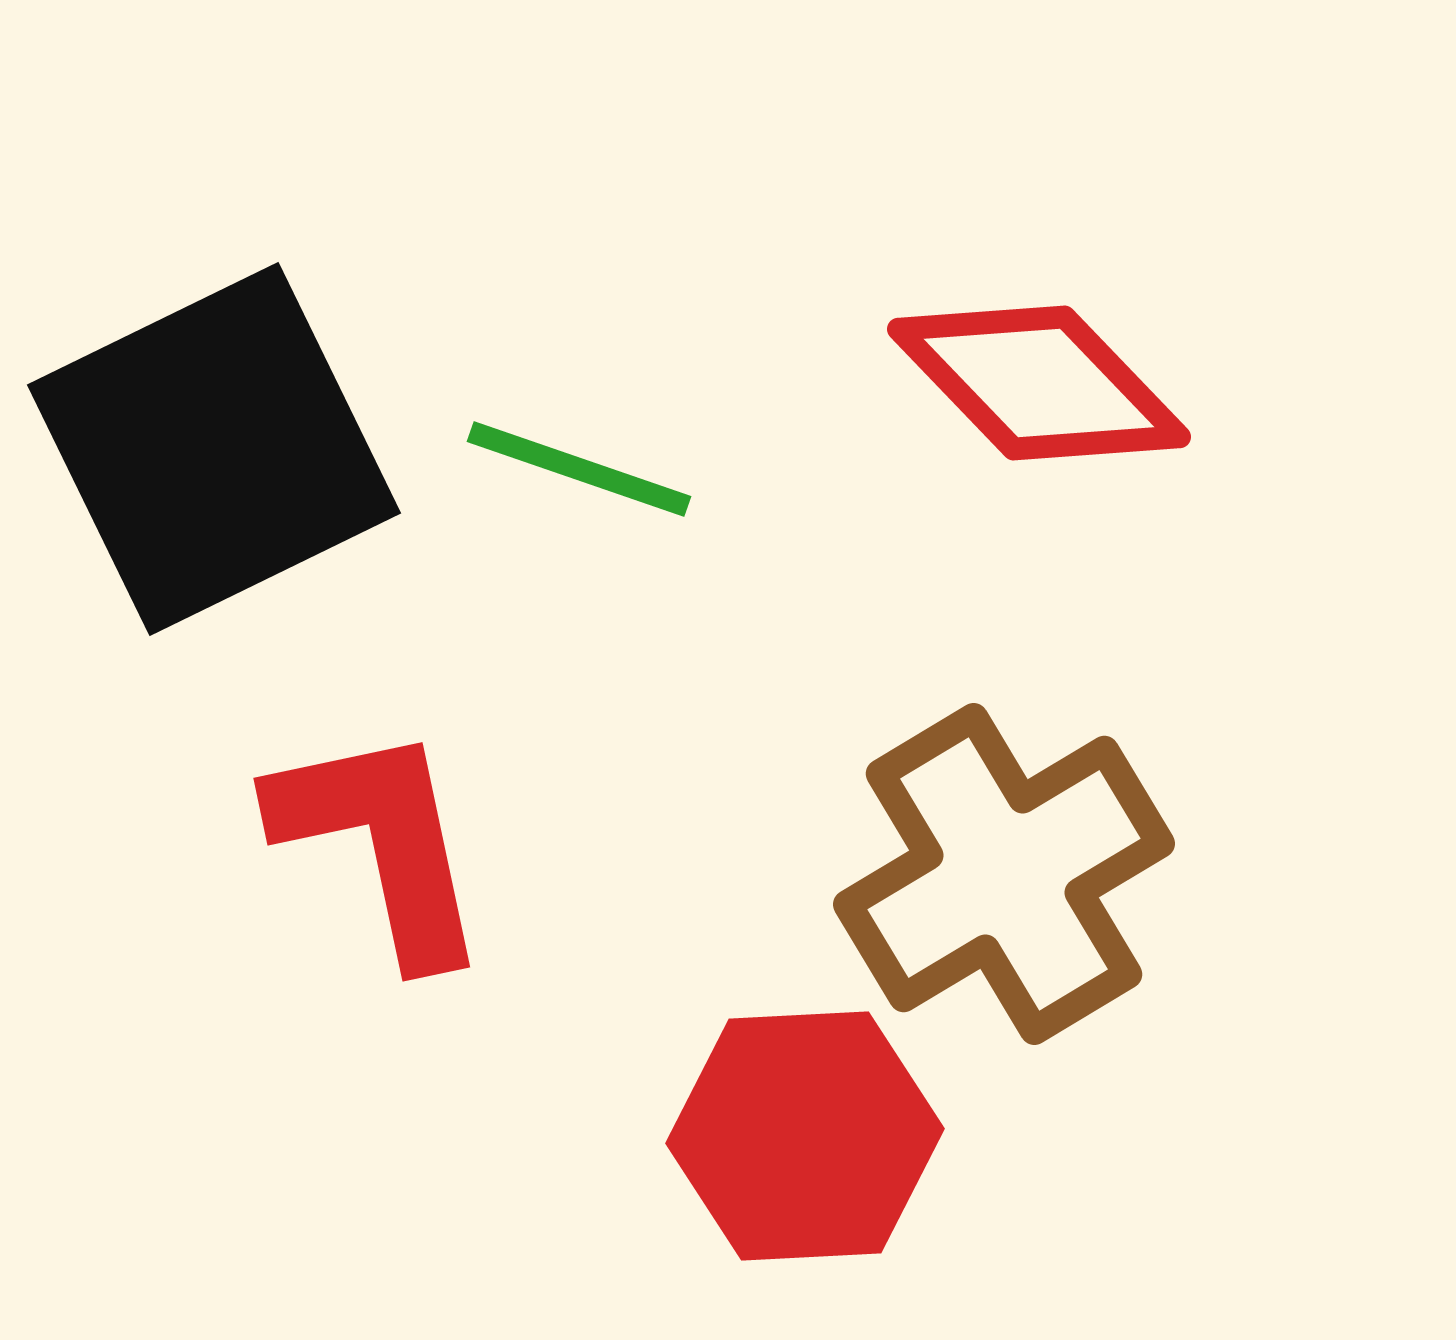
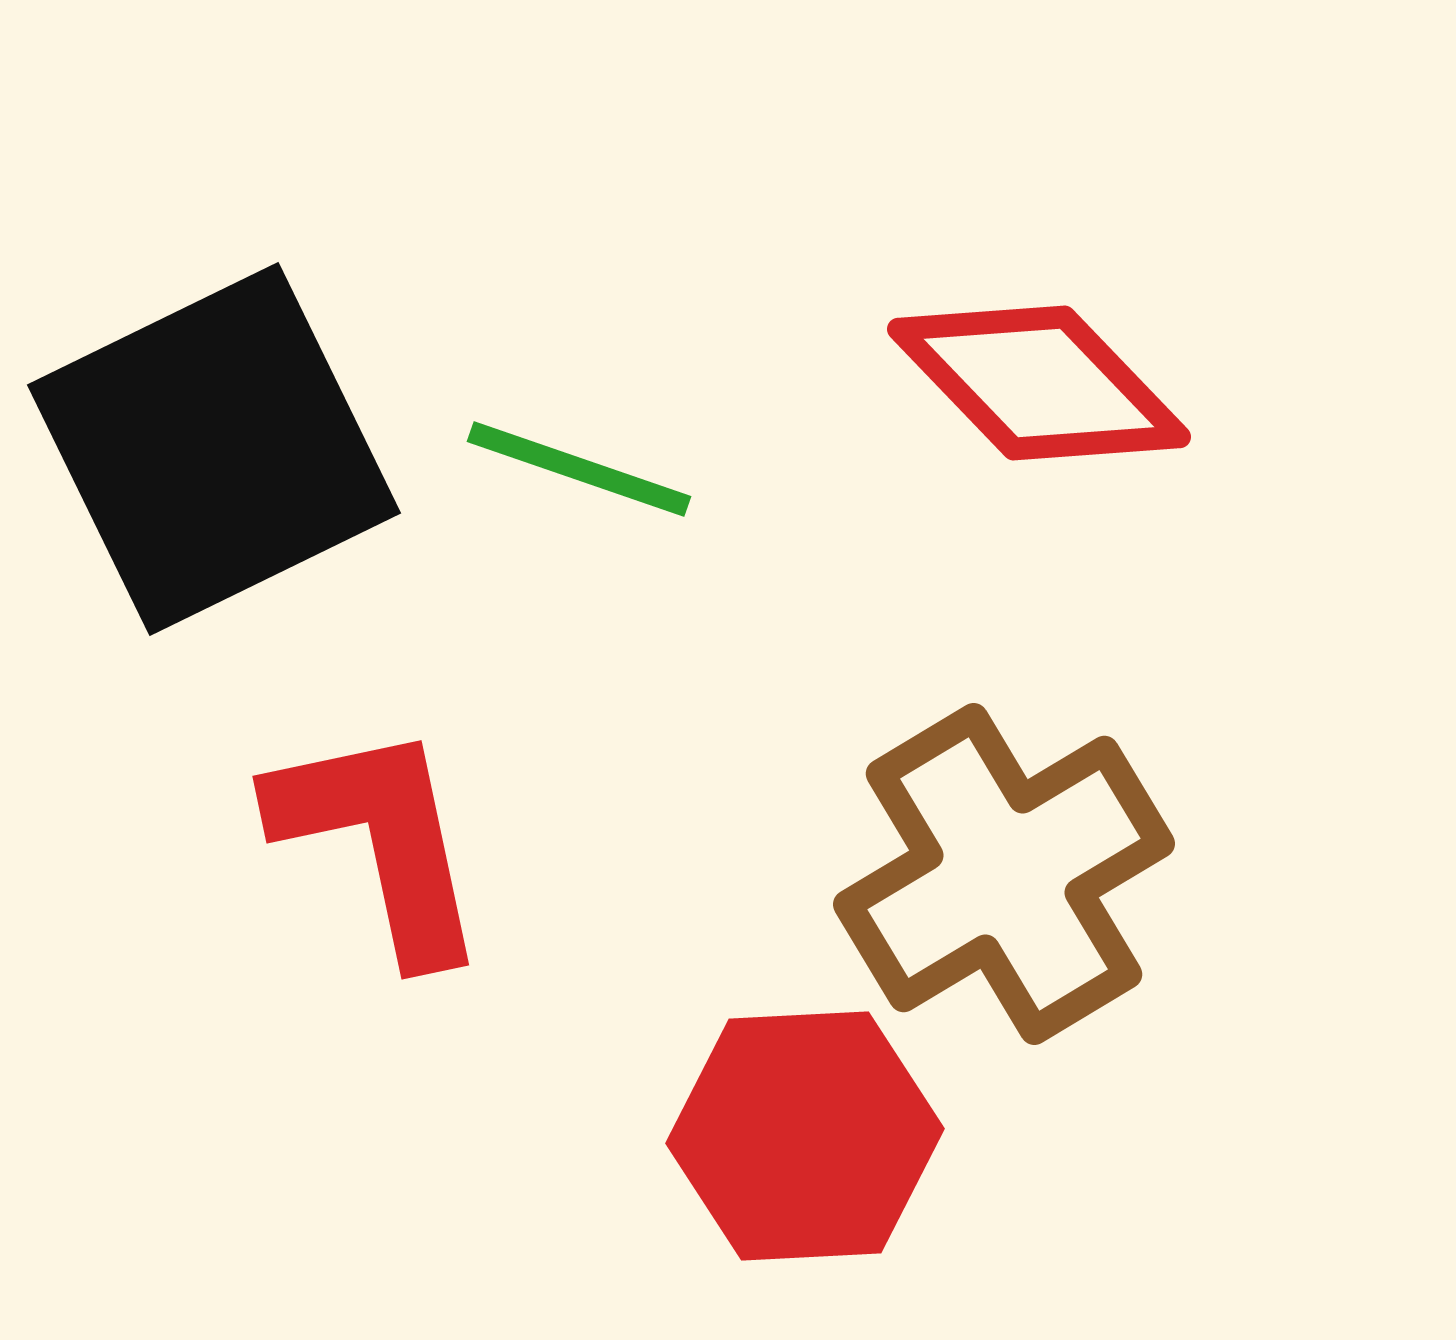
red L-shape: moved 1 px left, 2 px up
